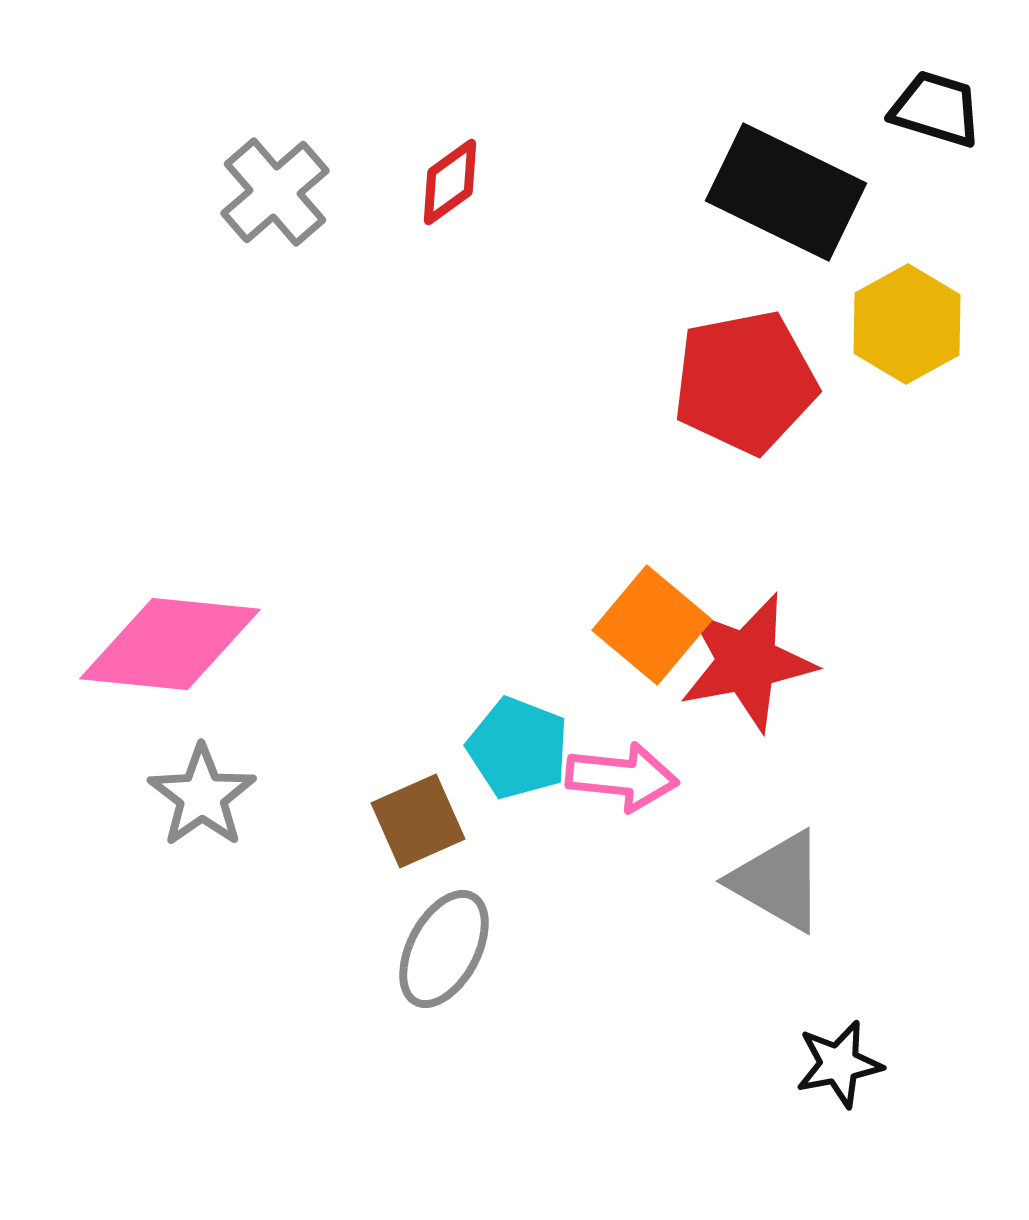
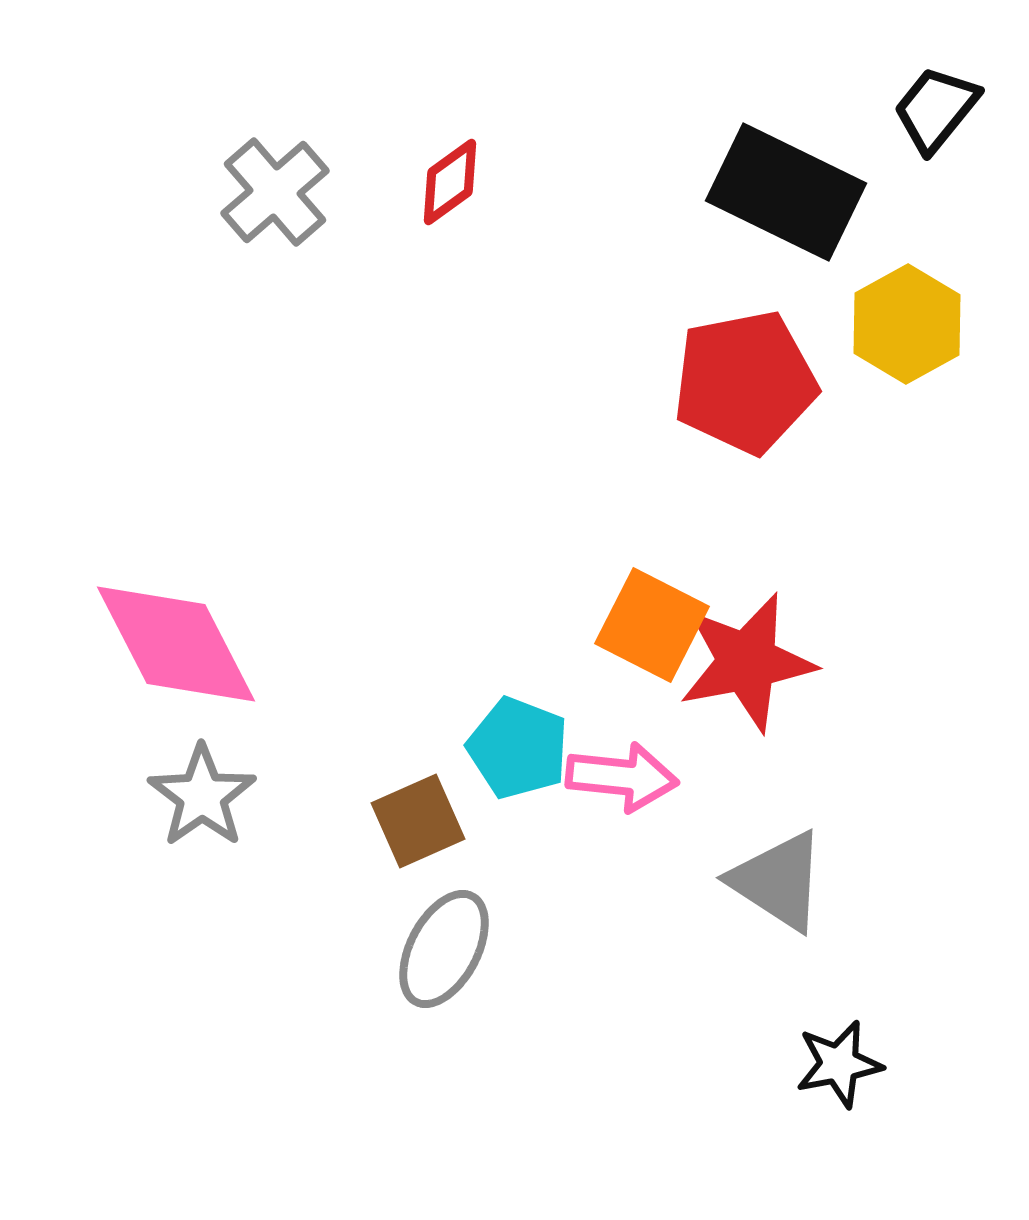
black trapezoid: rotated 68 degrees counterclockwise
orange square: rotated 13 degrees counterclockwise
pink diamond: moved 6 px right; rotated 57 degrees clockwise
gray triangle: rotated 3 degrees clockwise
